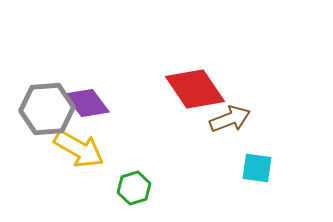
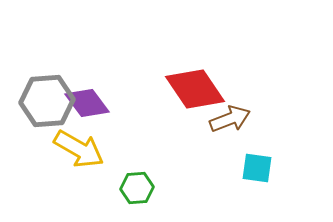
gray hexagon: moved 8 px up
green hexagon: moved 3 px right; rotated 12 degrees clockwise
